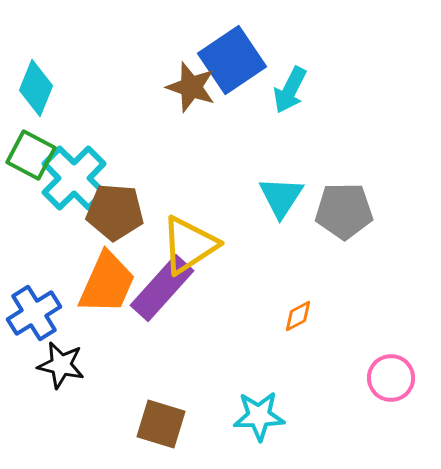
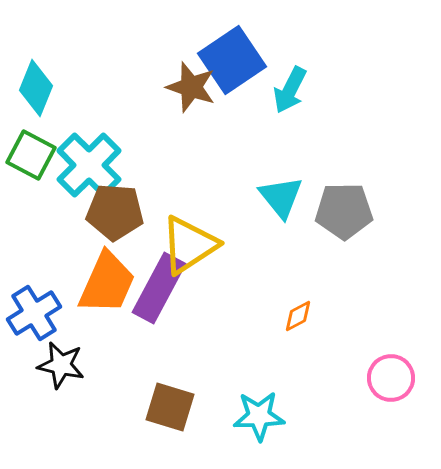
cyan cross: moved 15 px right, 13 px up
cyan triangle: rotated 12 degrees counterclockwise
purple rectangle: moved 3 px left; rotated 14 degrees counterclockwise
brown square: moved 9 px right, 17 px up
